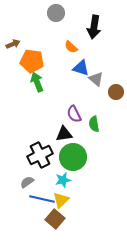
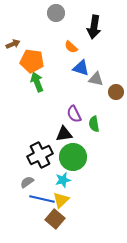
gray triangle: rotated 28 degrees counterclockwise
